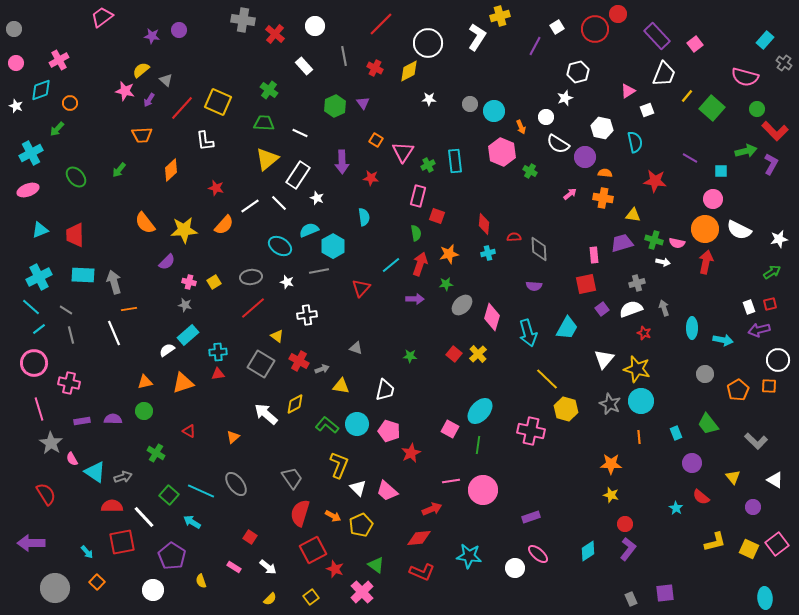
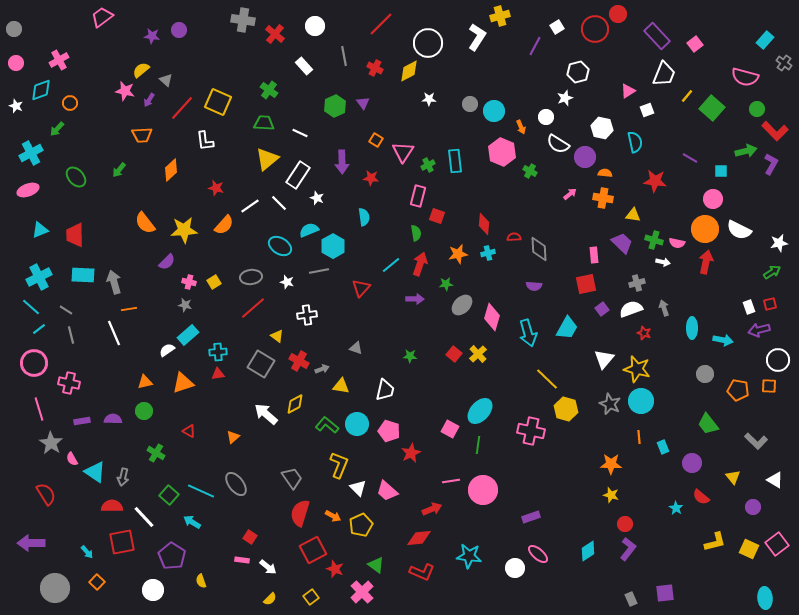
white star at (779, 239): moved 4 px down
purple trapezoid at (622, 243): rotated 60 degrees clockwise
orange star at (449, 254): moved 9 px right
orange pentagon at (738, 390): rotated 30 degrees counterclockwise
cyan rectangle at (676, 433): moved 13 px left, 14 px down
gray arrow at (123, 477): rotated 120 degrees clockwise
pink rectangle at (234, 567): moved 8 px right, 7 px up; rotated 24 degrees counterclockwise
